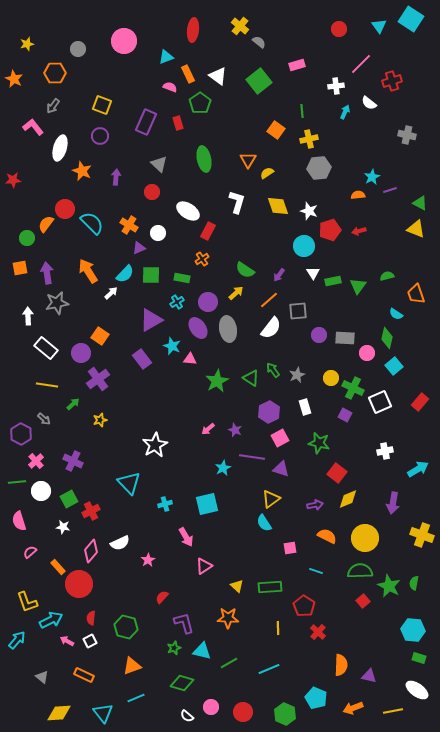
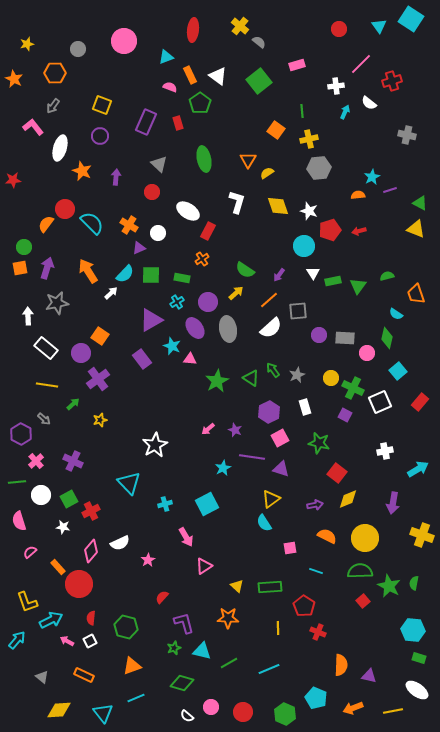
orange rectangle at (188, 74): moved 2 px right, 1 px down
green circle at (27, 238): moved 3 px left, 9 px down
purple arrow at (47, 273): moved 5 px up; rotated 25 degrees clockwise
purple ellipse at (198, 328): moved 3 px left
white semicircle at (271, 328): rotated 10 degrees clockwise
cyan square at (394, 366): moved 4 px right, 5 px down
white circle at (41, 491): moved 4 px down
cyan square at (207, 504): rotated 15 degrees counterclockwise
red cross at (318, 632): rotated 21 degrees counterclockwise
yellow diamond at (59, 713): moved 3 px up
